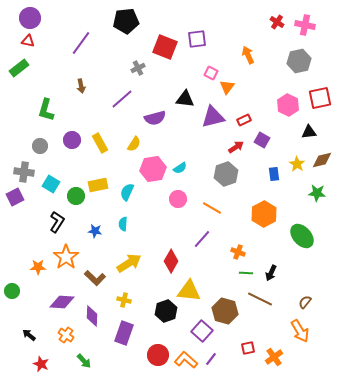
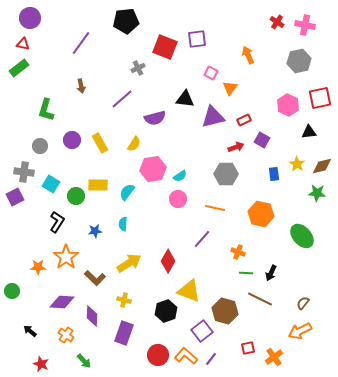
red triangle at (28, 41): moved 5 px left, 3 px down
orange triangle at (227, 87): moved 3 px right, 1 px down
red arrow at (236, 147): rotated 14 degrees clockwise
brown diamond at (322, 160): moved 6 px down
cyan semicircle at (180, 168): moved 8 px down
gray hexagon at (226, 174): rotated 20 degrees clockwise
yellow rectangle at (98, 185): rotated 12 degrees clockwise
cyan semicircle at (127, 192): rotated 12 degrees clockwise
orange line at (212, 208): moved 3 px right; rotated 18 degrees counterclockwise
orange hexagon at (264, 214): moved 3 px left; rotated 20 degrees counterclockwise
blue star at (95, 231): rotated 16 degrees counterclockwise
red diamond at (171, 261): moved 3 px left
yellow triangle at (189, 291): rotated 15 degrees clockwise
brown semicircle at (305, 302): moved 2 px left, 1 px down
purple square at (202, 331): rotated 10 degrees clockwise
orange arrow at (300, 331): rotated 95 degrees clockwise
black arrow at (29, 335): moved 1 px right, 4 px up
orange L-shape at (186, 360): moved 4 px up
